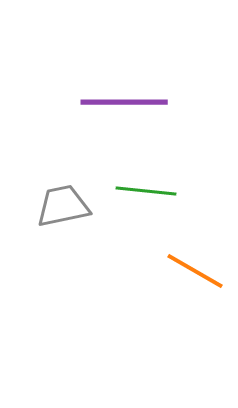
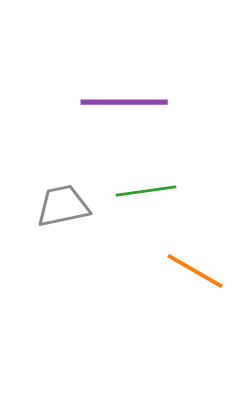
green line: rotated 14 degrees counterclockwise
